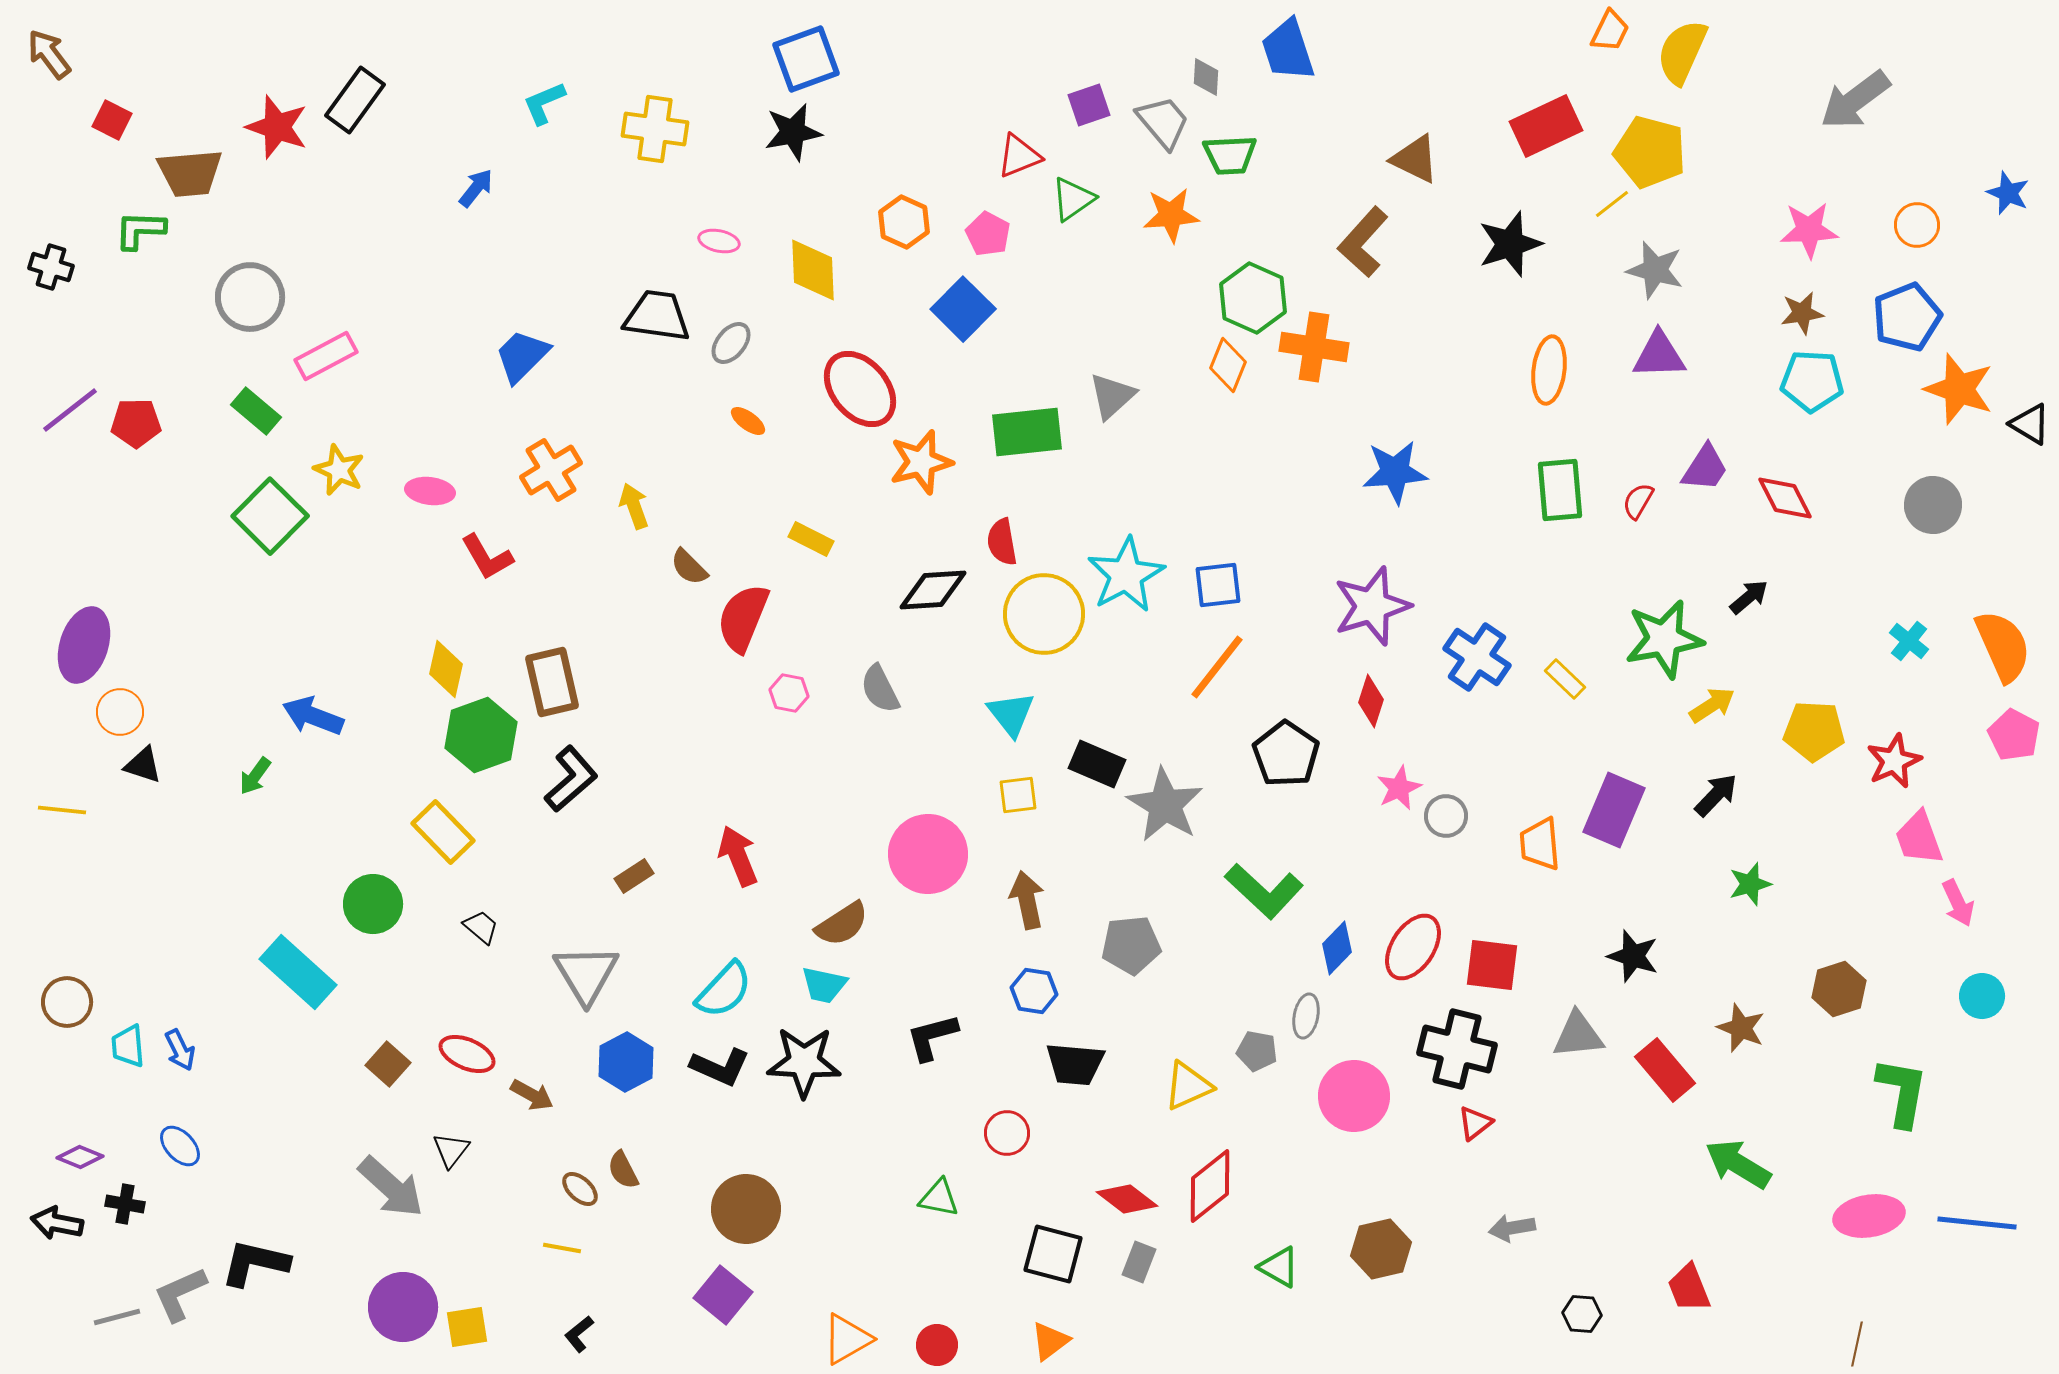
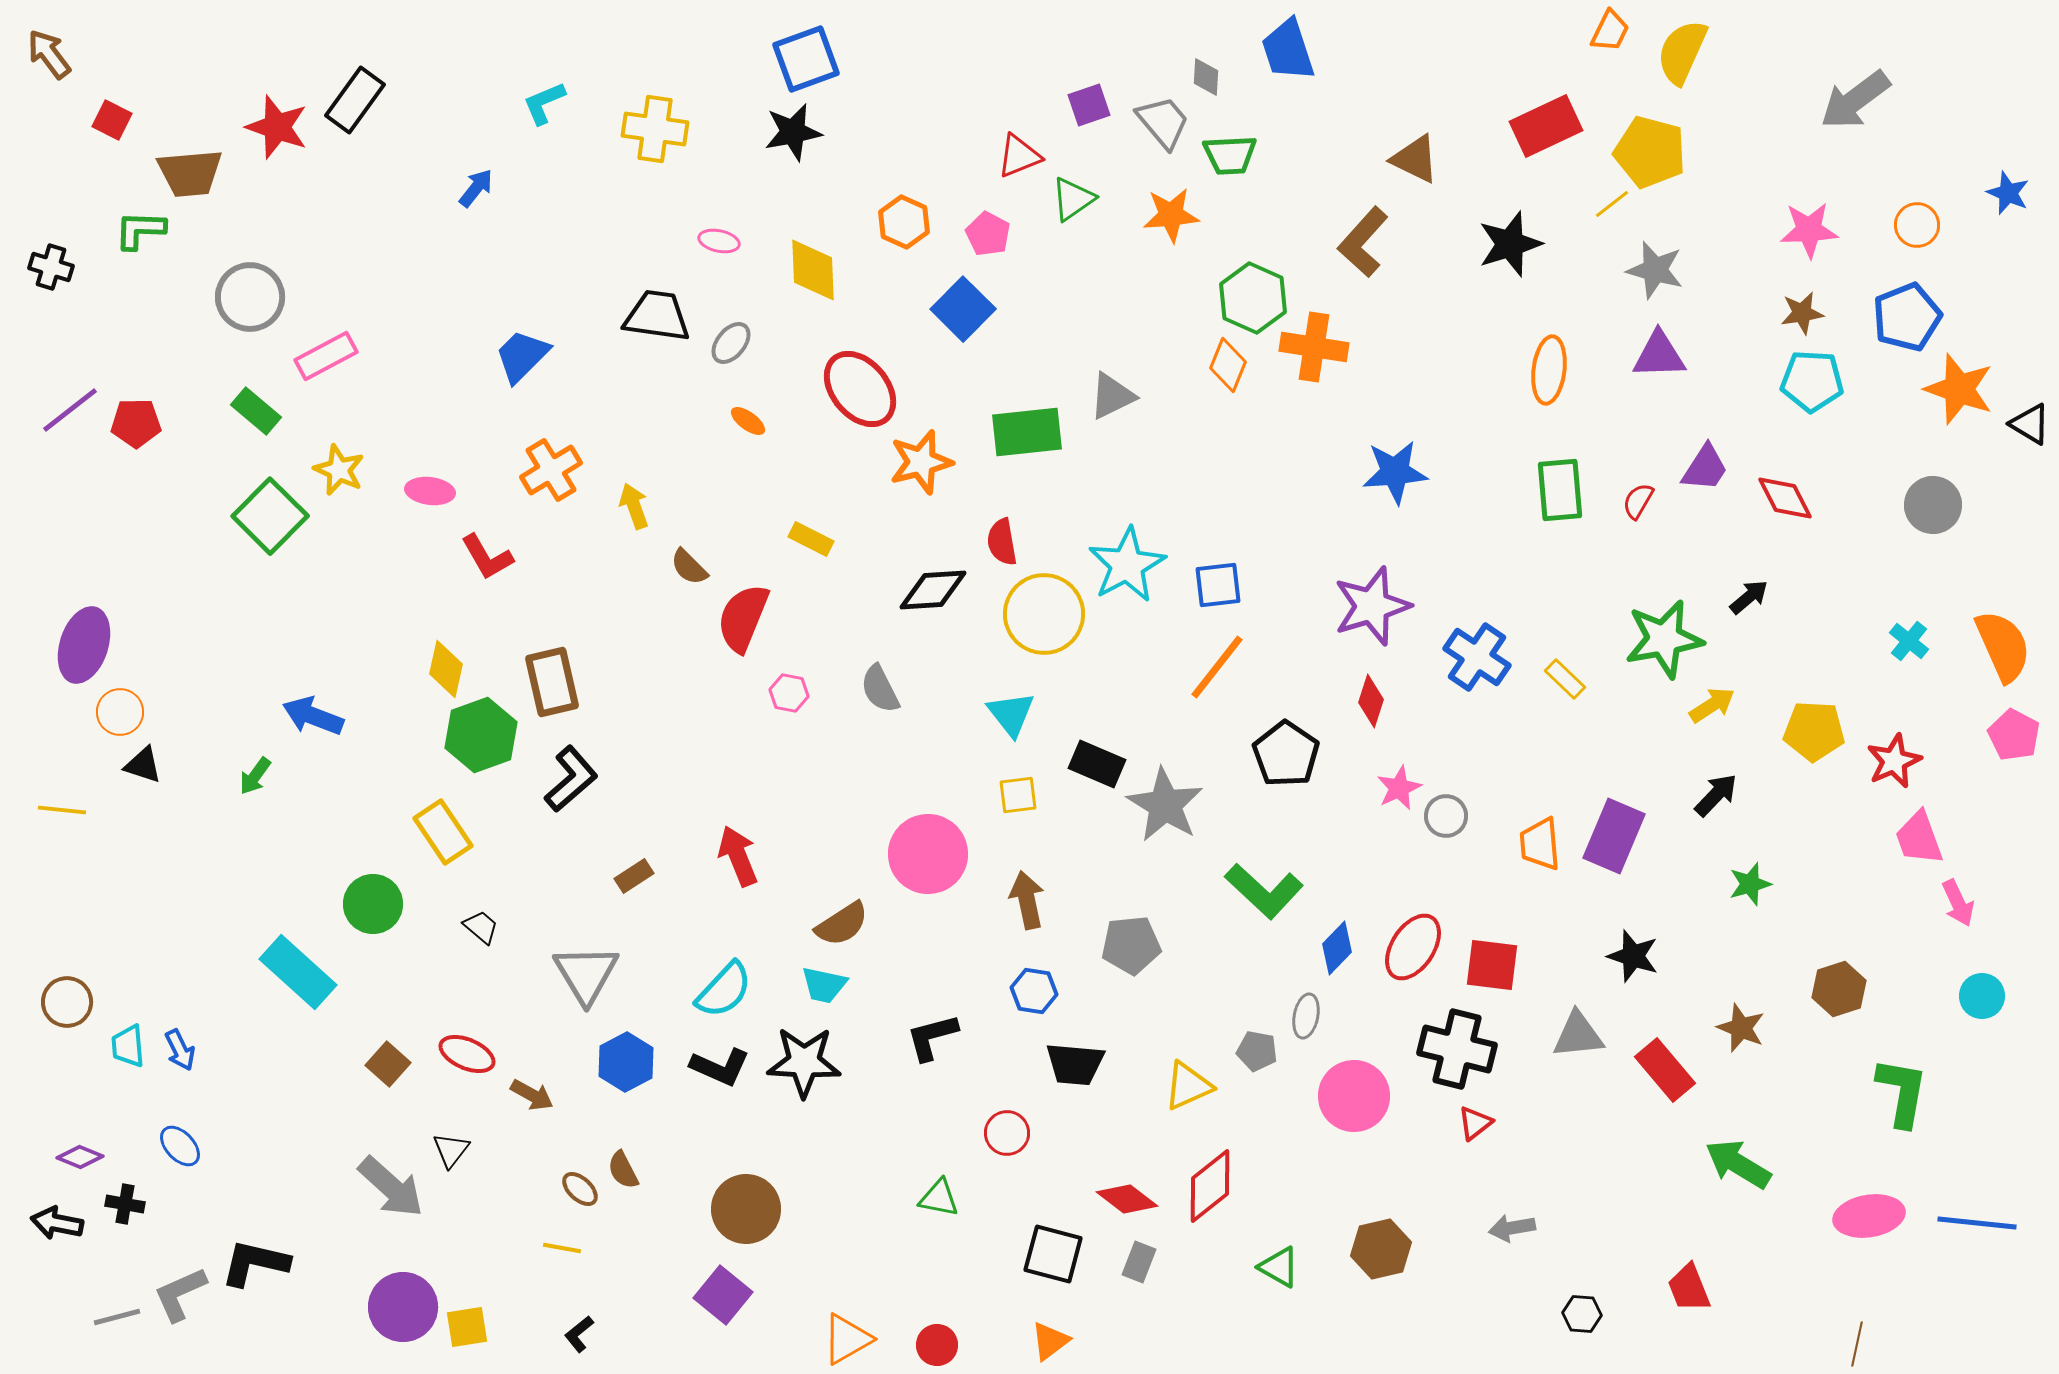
gray triangle at (1112, 396): rotated 16 degrees clockwise
cyan star at (1126, 575): moved 1 px right, 10 px up
purple rectangle at (1614, 810): moved 26 px down
yellow rectangle at (443, 832): rotated 10 degrees clockwise
